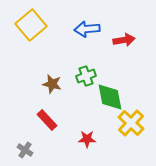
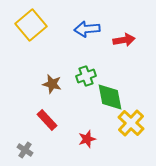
red star: rotated 18 degrees counterclockwise
